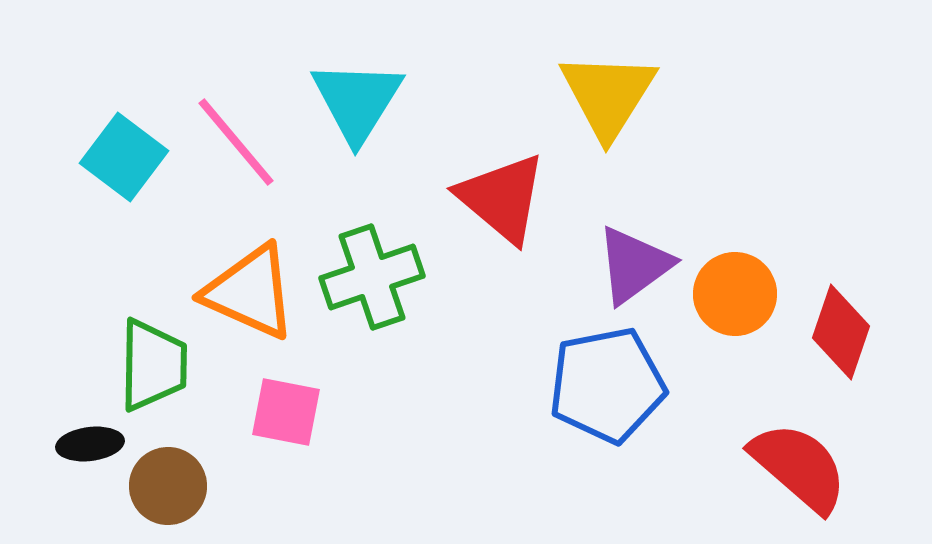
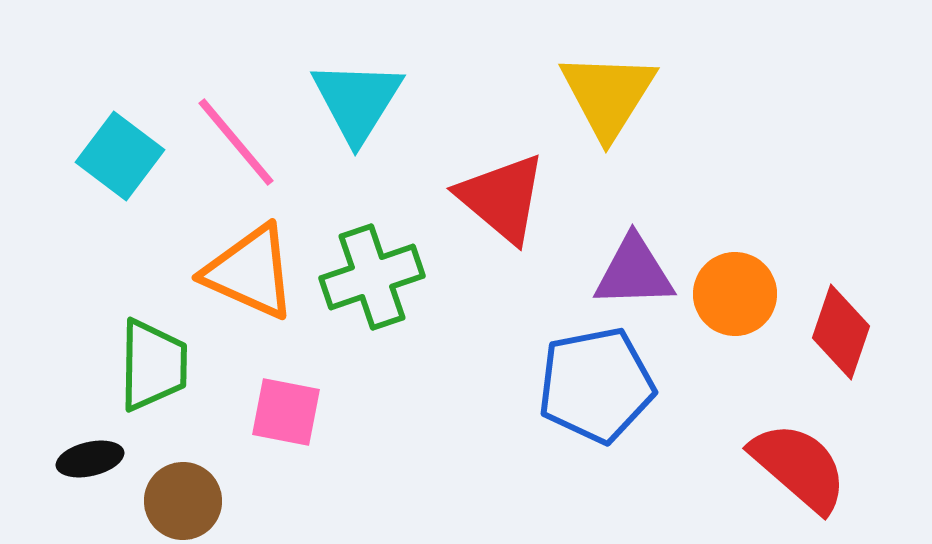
cyan square: moved 4 px left, 1 px up
purple triangle: moved 7 px down; rotated 34 degrees clockwise
orange triangle: moved 20 px up
blue pentagon: moved 11 px left
black ellipse: moved 15 px down; rotated 6 degrees counterclockwise
brown circle: moved 15 px right, 15 px down
